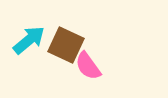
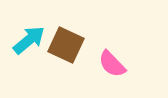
pink semicircle: moved 24 px right, 2 px up; rotated 8 degrees counterclockwise
